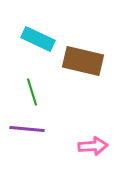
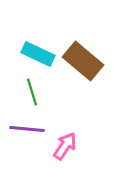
cyan rectangle: moved 15 px down
brown rectangle: rotated 27 degrees clockwise
pink arrow: moved 28 px left; rotated 52 degrees counterclockwise
